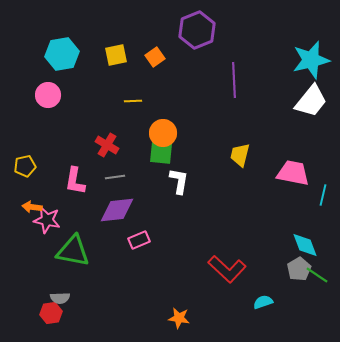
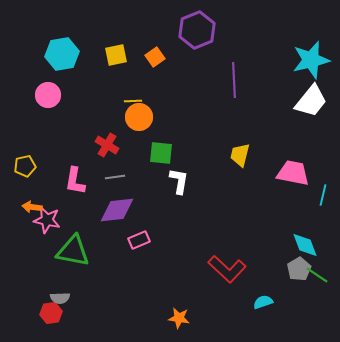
orange circle: moved 24 px left, 16 px up
